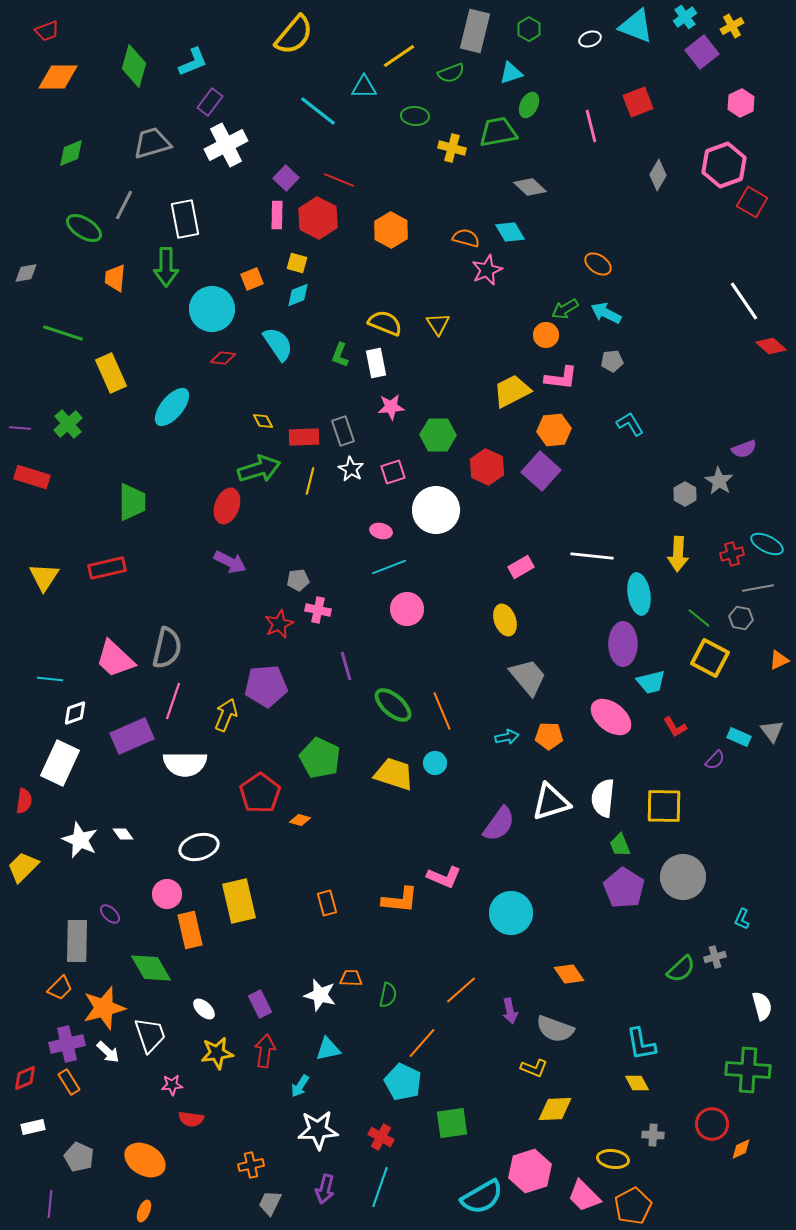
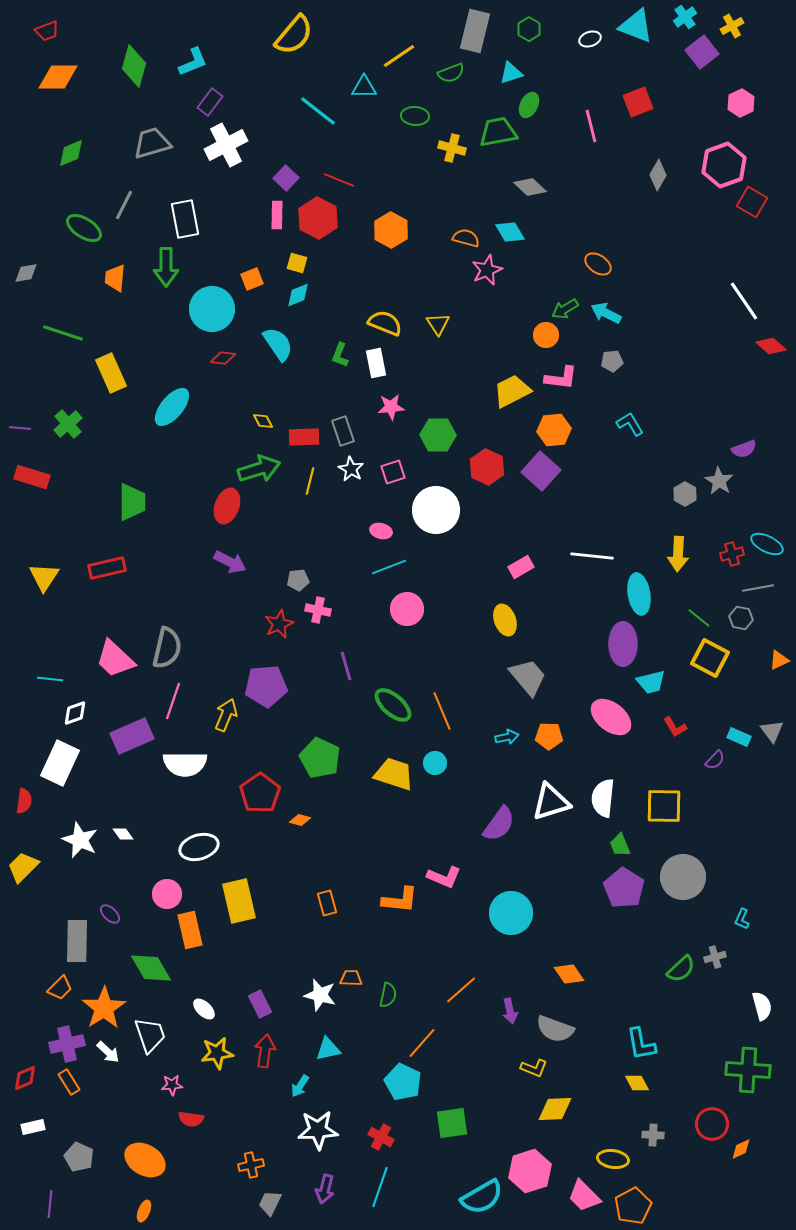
orange star at (104, 1008): rotated 18 degrees counterclockwise
